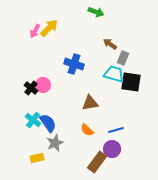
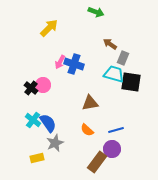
pink arrow: moved 25 px right, 31 px down
